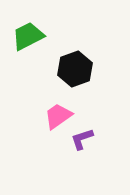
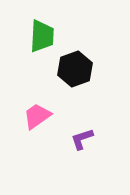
green trapezoid: moved 14 px right; rotated 120 degrees clockwise
pink trapezoid: moved 21 px left
